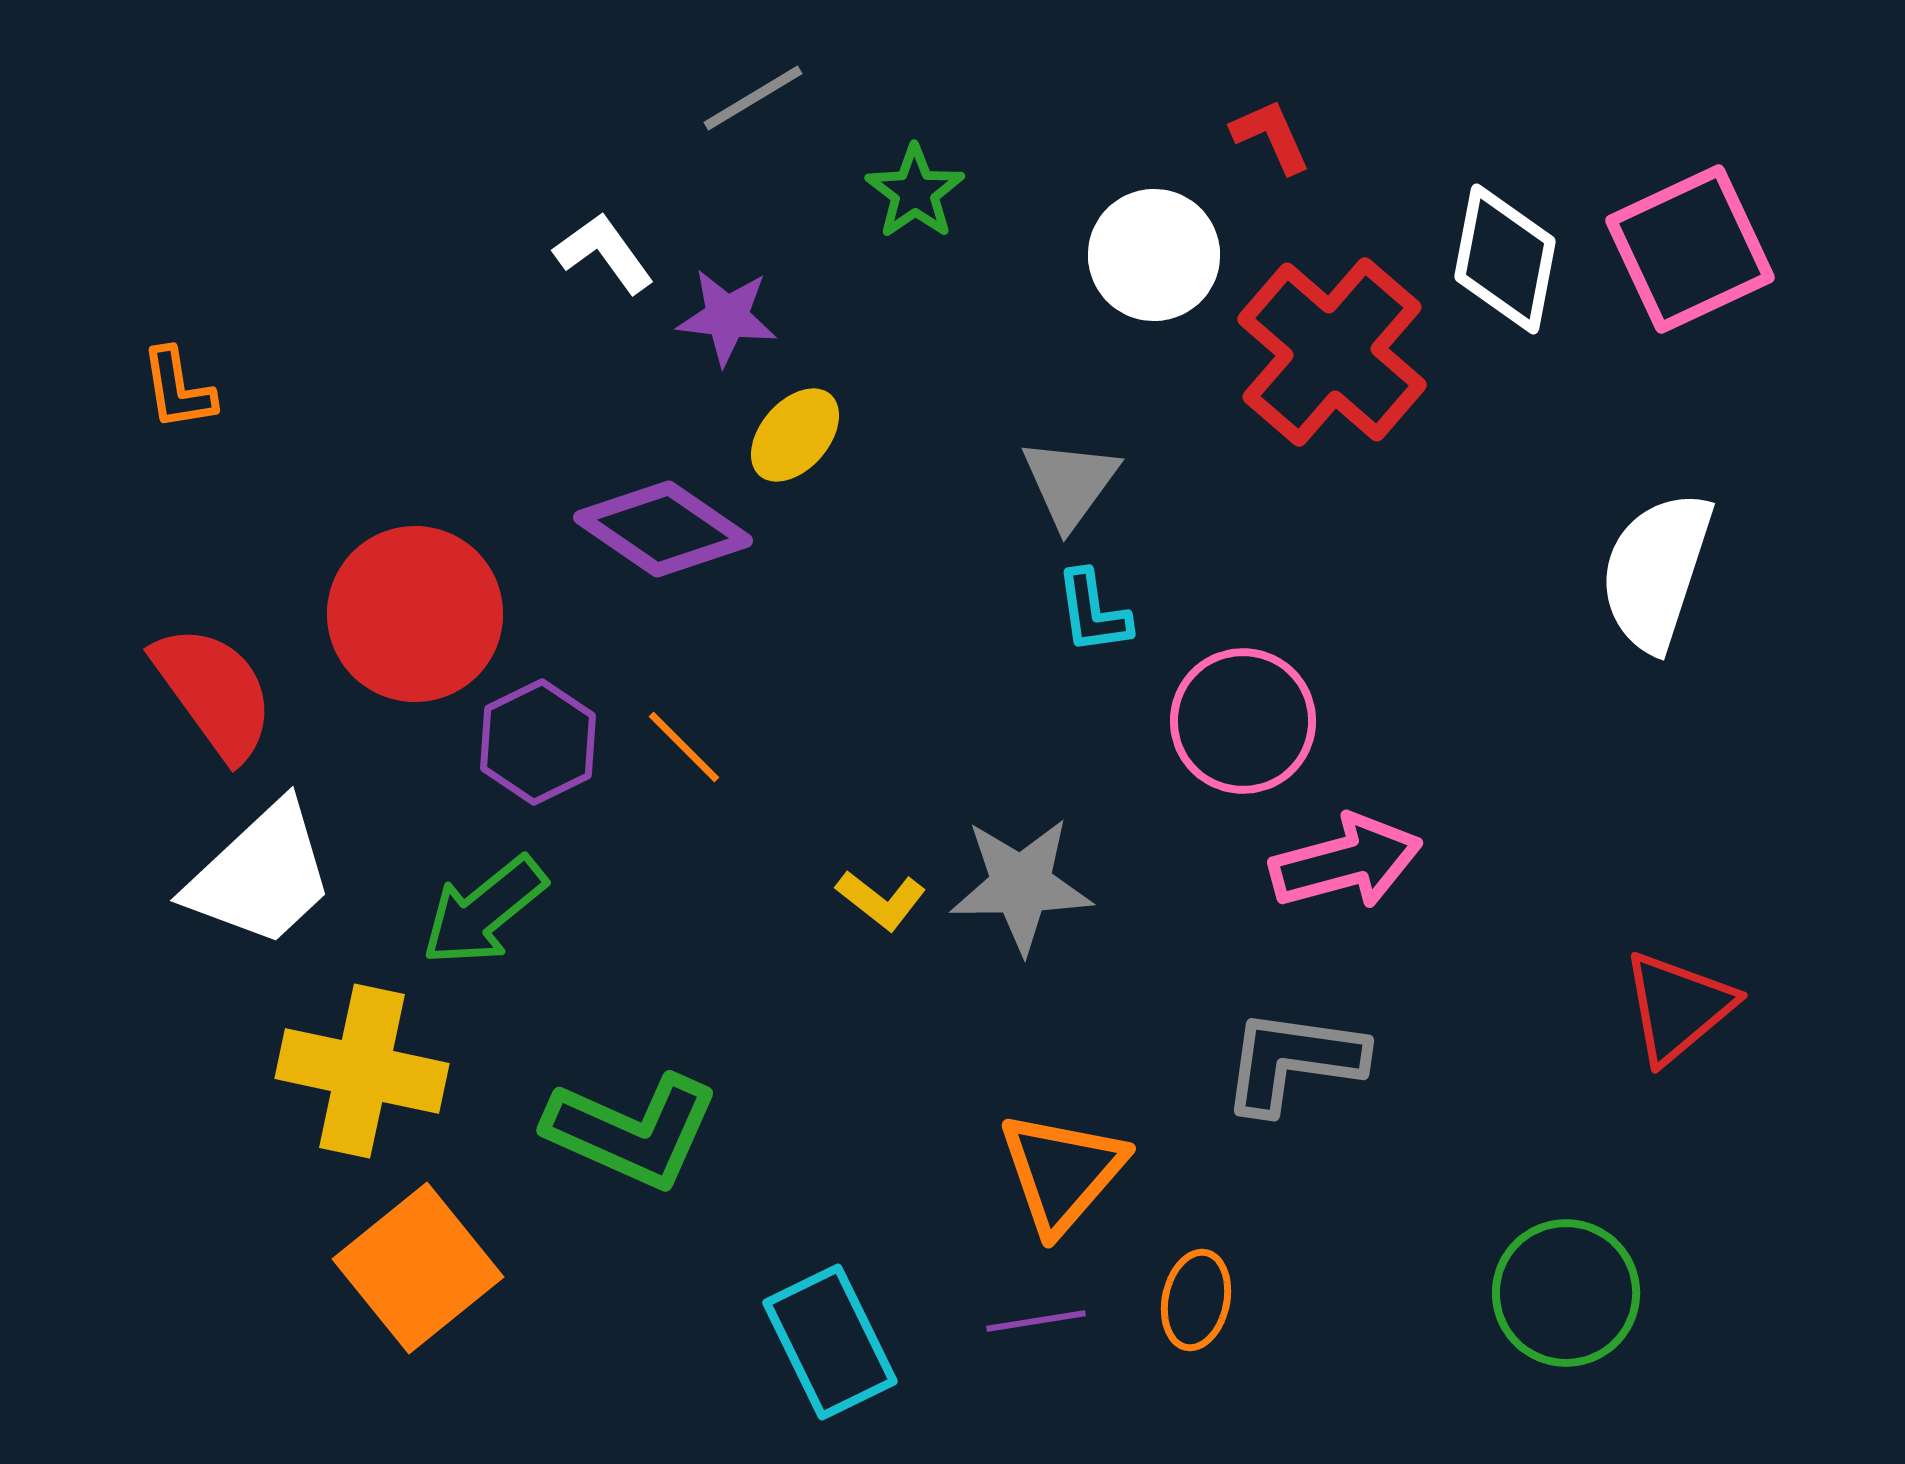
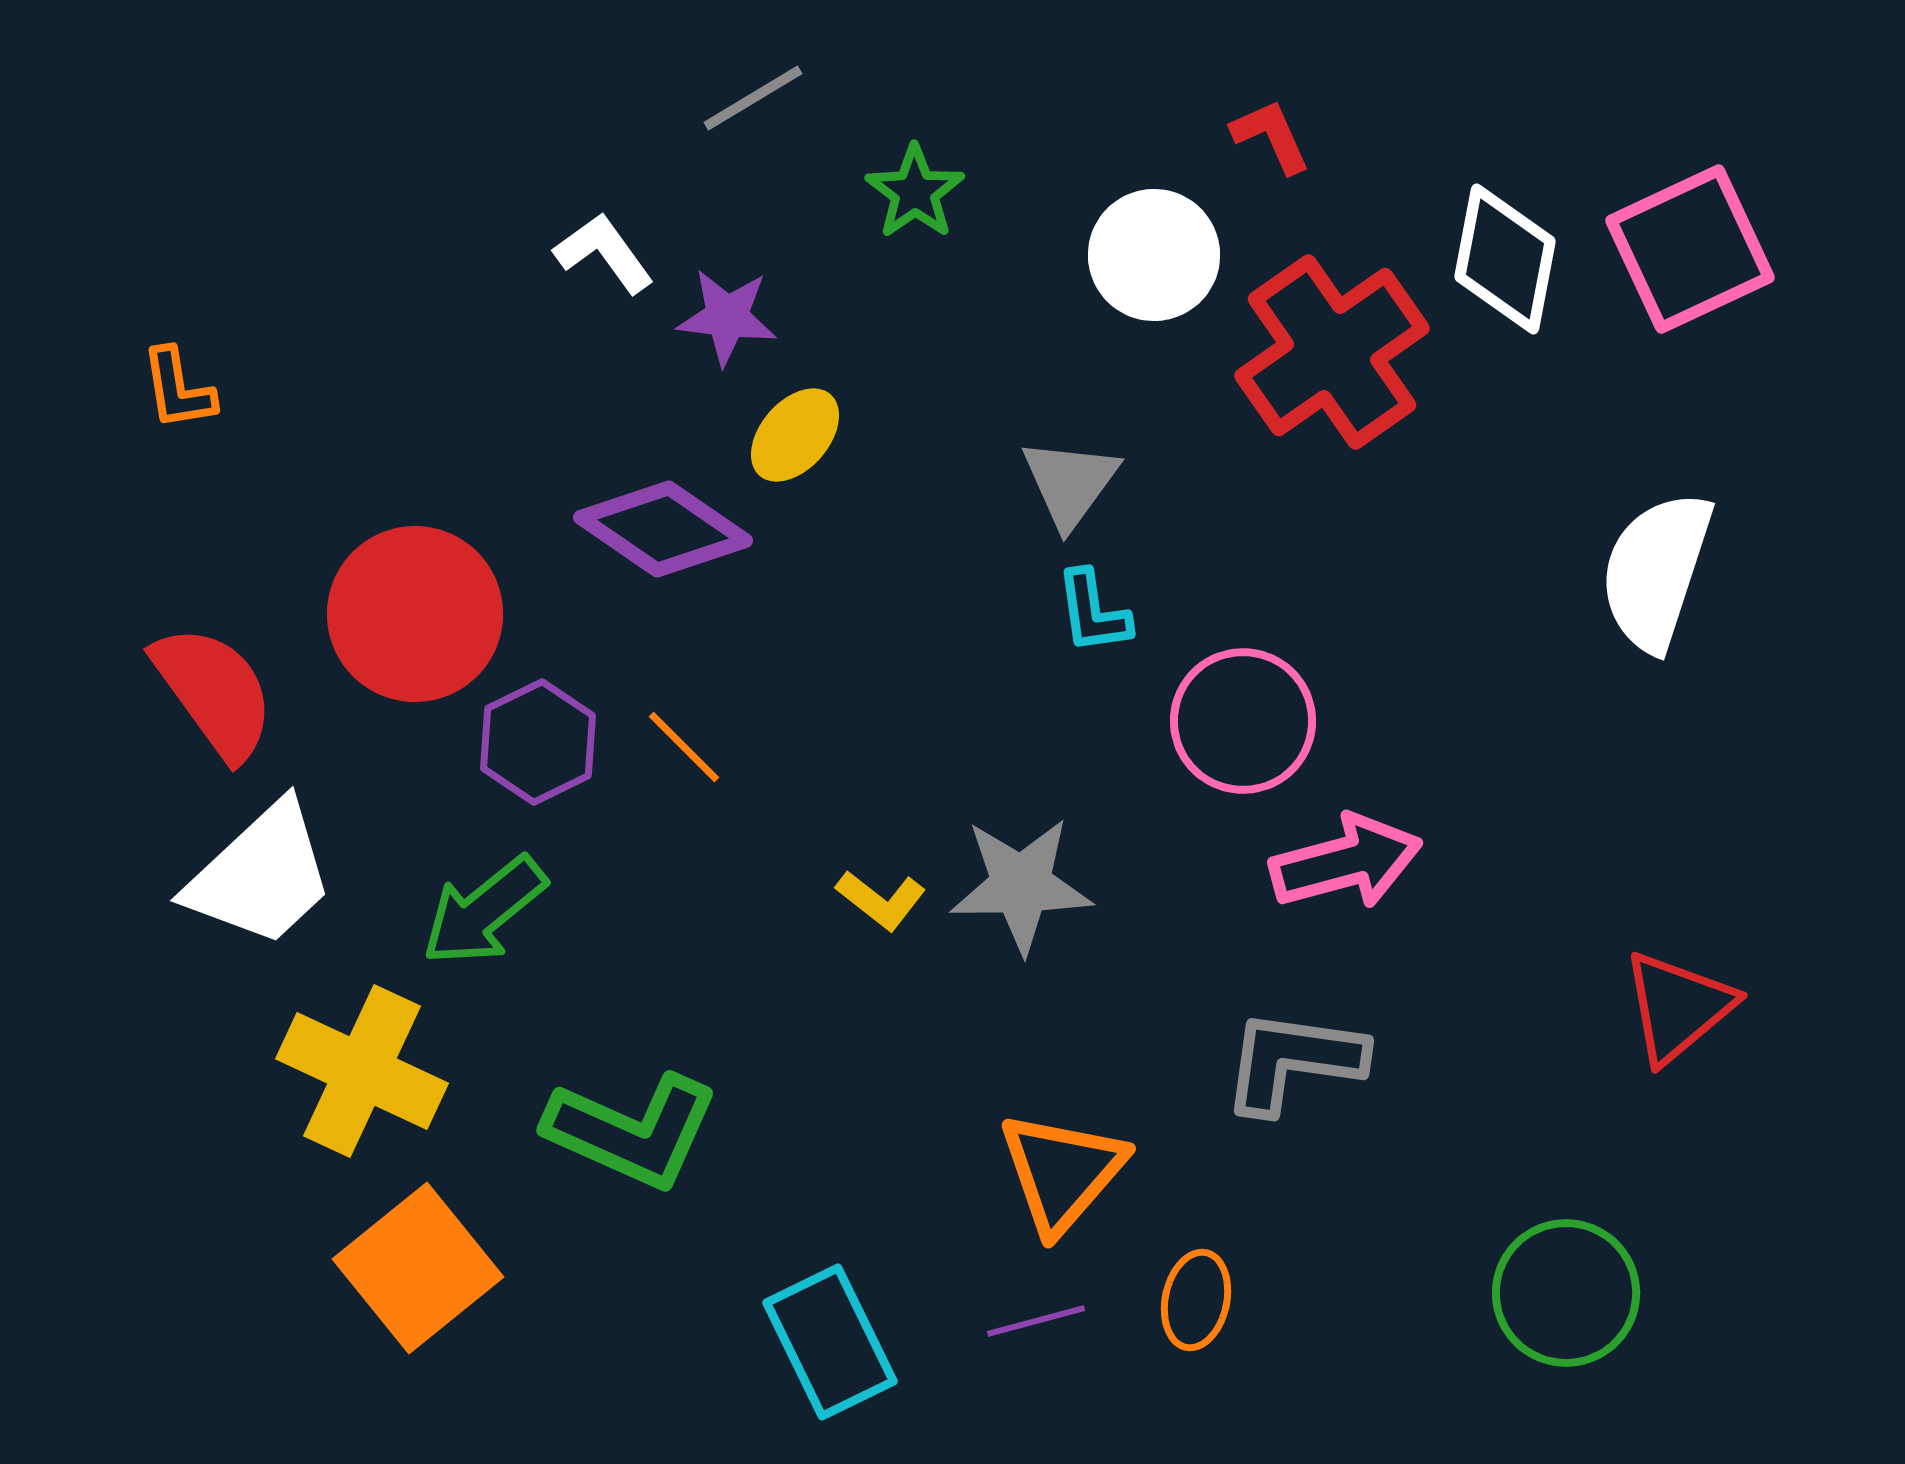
red cross: rotated 14 degrees clockwise
yellow cross: rotated 13 degrees clockwise
purple line: rotated 6 degrees counterclockwise
